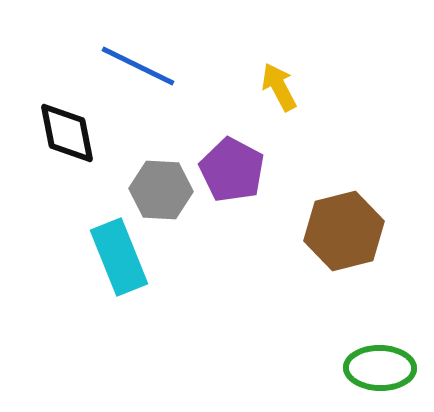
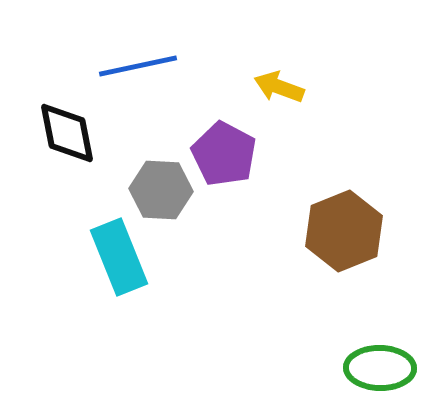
blue line: rotated 38 degrees counterclockwise
yellow arrow: rotated 42 degrees counterclockwise
purple pentagon: moved 8 px left, 16 px up
brown hexagon: rotated 8 degrees counterclockwise
